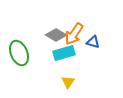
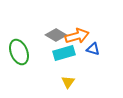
orange arrow: moved 3 px right, 2 px down; rotated 140 degrees counterclockwise
blue triangle: moved 7 px down
green ellipse: moved 1 px up
